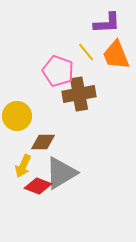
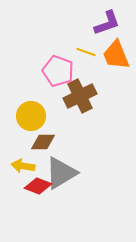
purple L-shape: rotated 16 degrees counterclockwise
yellow line: rotated 30 degrees counterclockwise
brown cross: moved 1 px right, 2 px down; rotated 16 degrees counterclockwise
yellow circle: moved 14 px right
yellow arrow: rotated 75 degrees clockwise
